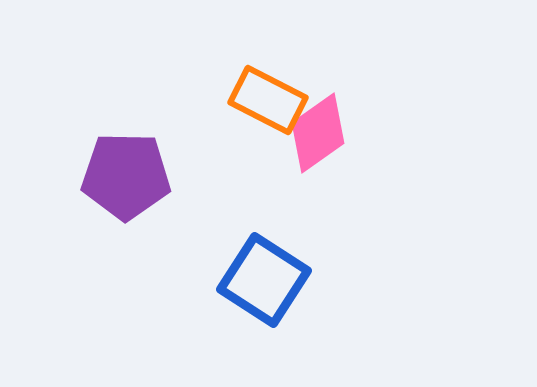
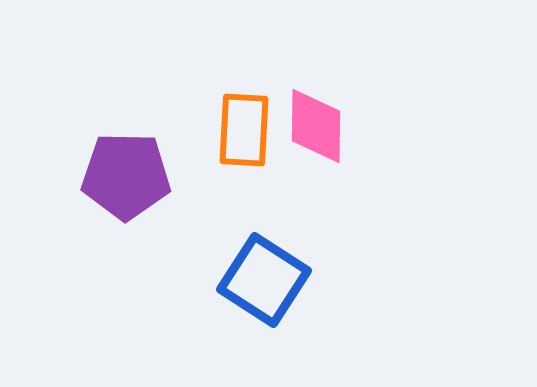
orange rectangle: moved 24 px left, 30 px down; rotated 66 degrees clockwise
pink diamond: moved 2 px left, 7 px up; rotated 54 degrees counterclockwise
